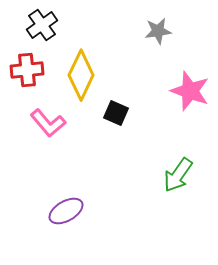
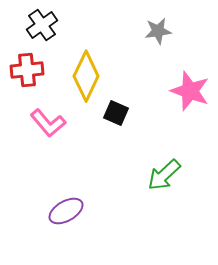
yellow diamond: moved 5 px right, 1 px down
green arrow: moved 14 px left; rotated 12 degrees clockwise
